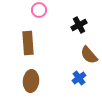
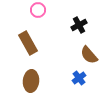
pink circle: moved 1 px left
brown rectangle: rotated 25 degrees counterclockwise
